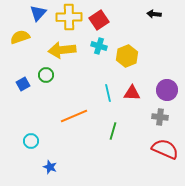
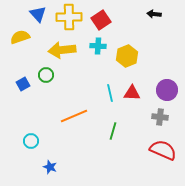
blue triangle: moved 1 px down; rotated 24 degrees counterclockwise
red square: moved 2 px right
cyan cross: moved 1 px left; rotated 14 degrees counterclockwise
cyan line: moved 2 px right
red semicircle: moved 2 px left, 1 px down
